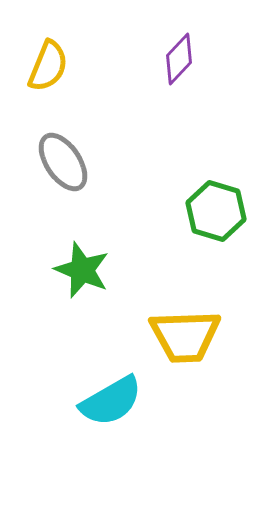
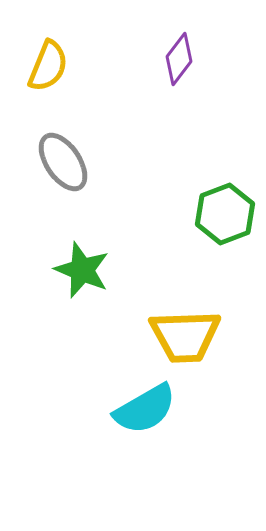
purple diamond: rotated 6 degrees counterclockwise
green hexagon: moved 9 px right, 3 px down; rotated 22 degrees clockwise
cyan semicircle: moved 34 px right, 8 px down
